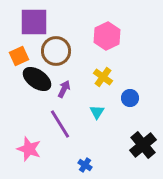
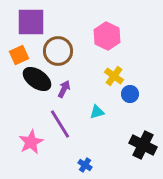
purple square: moved 3 px left
pink hexagon: rotated 8 degrees counterclockwise
brown circle: moved 2 px right
orange square: moved 1 px up
yellow cross: moved 11 px right, 1 px up
blue circle: moved 4 px up
cyan triangle: rotated 42 degrees clockwise
black cross: rotated 24 degrees counterclockwise
pink star: moved 2 px right, 7 px up; rotated 25 degrees clockwise
